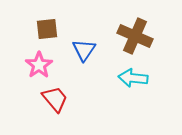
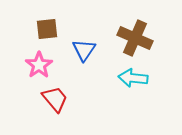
brown cross: moved 2 px down
